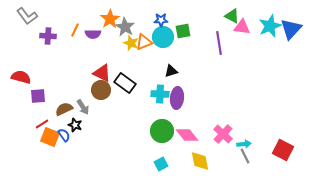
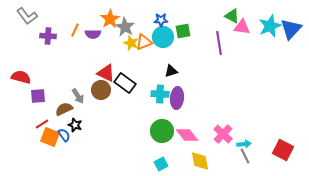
red triangle: moved 4 px right
gray arrow: moved 5 px left, 11 px up
